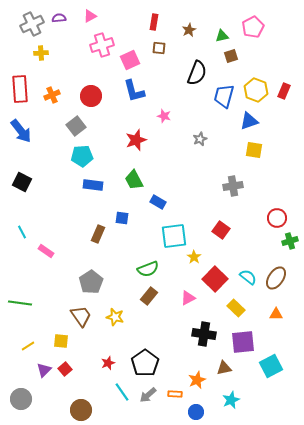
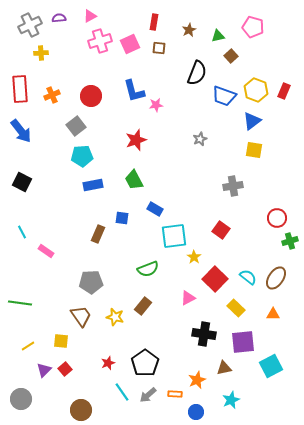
gray cross at (32, 24): moved 2 px left, 1 px down
pink pentagon at (253, 27): rotated 30 degrees counterclockwise
green triangle at (222, 36): moved 4 px left
pink cross at (102, 45): moved 2 px left, 4 px up
brown square at (231, 56): rotated 24 degrees counterclockwise
pink square at (130, 60): moved 16 px up
blue trapezoid at (224, 96): rotated 85 degrees counterclockwise
pink star at (164, 116): moved 8 px left, 11 px up; rotated 24 degrees counterclockwise
blue triangle at (249, 121): moved 3 px right; rotated 18 degrees counterclockwise
blue rectangle at (93, 185): rotated 18 degrees counterclockwise
blue rectangle at (158, 202): moved 3 px left, 7 px down
gray pentagon at (91, 282): rotated 30 degrees clockwise
brown rectangle at (149, 296): moved 6 px left, 10 px down
orange triangle at (276, 314): moved 3 px left
